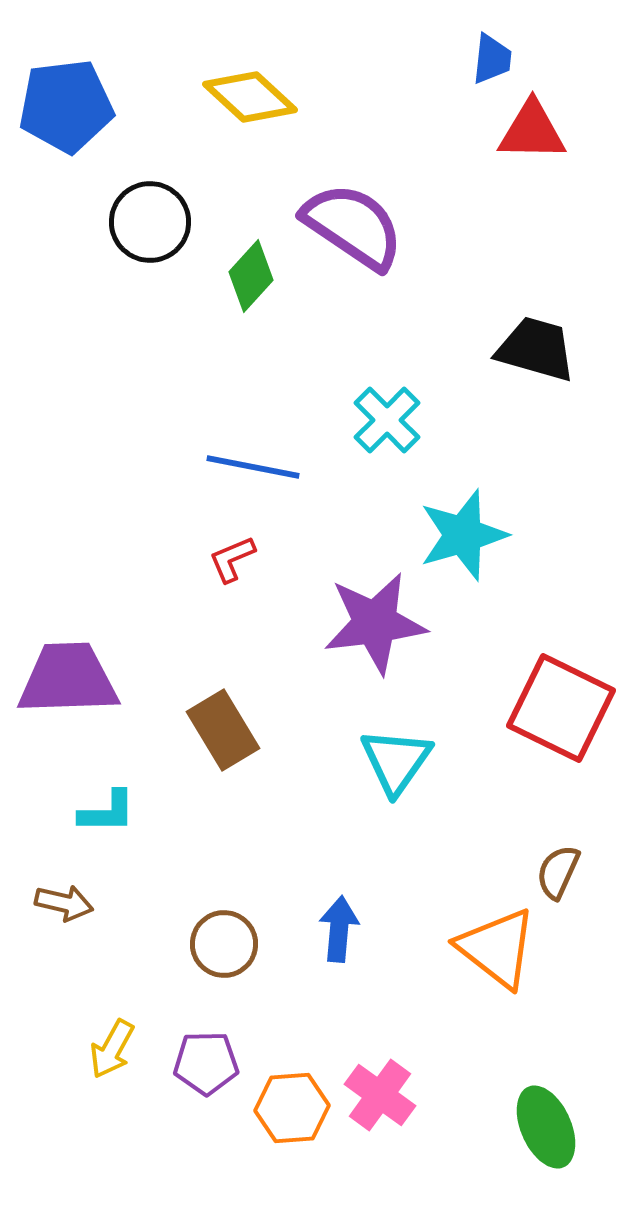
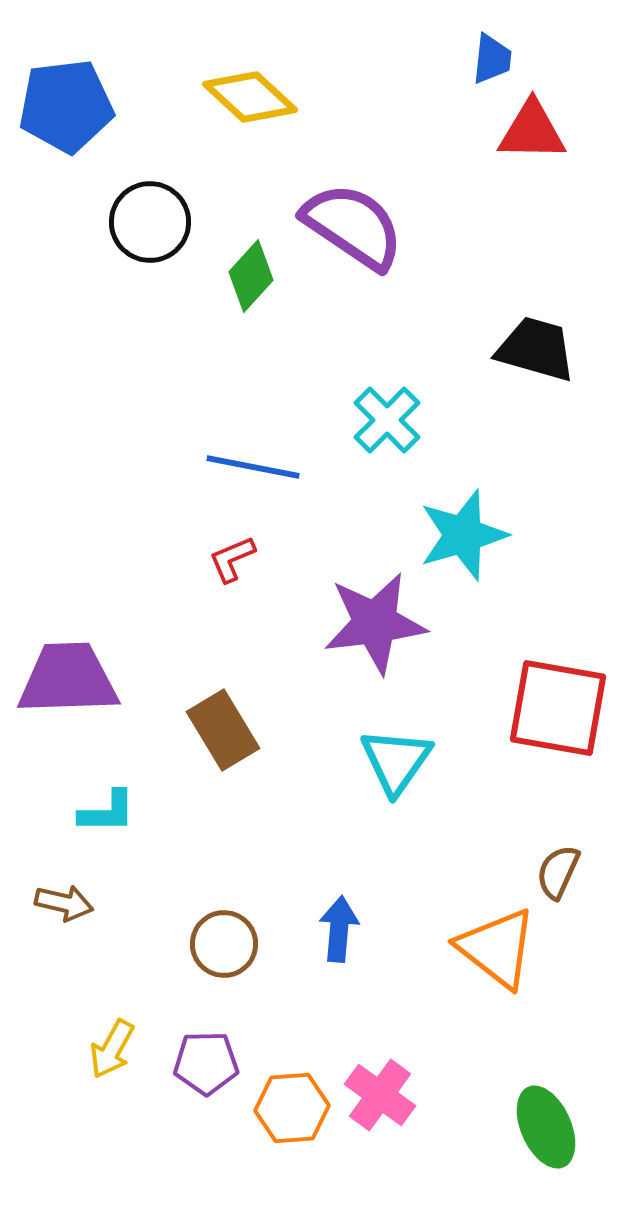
red square: moved 3 px left; rotated 16 degrees counterclockwise
